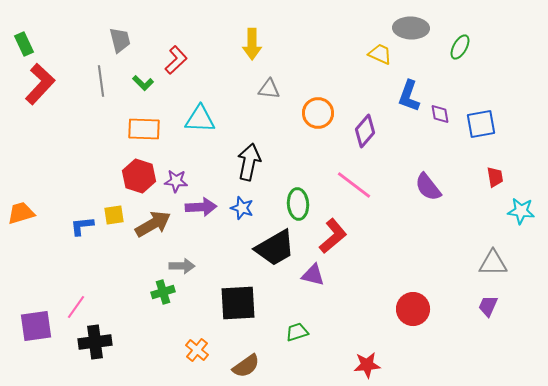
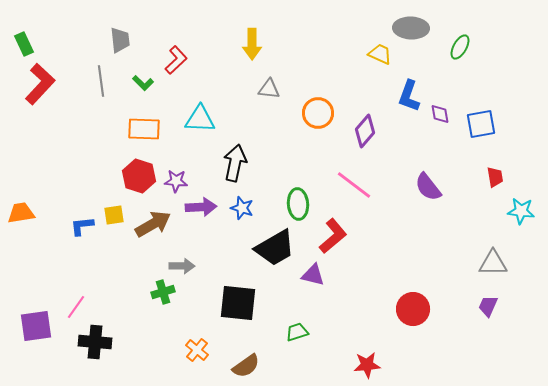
gray trapezoid at (120, 40): rotated 8 degrees clockwise
black arrow at (249, 162): moved 14 px left, 1 px down
orange trapezoid at (21, 213): rotated 8 degrees clockwise
black square at (238, 303): rotated 9 degrees clockwise
black cross at (95, 342): rotated 12 degrees clockwise
